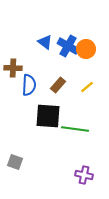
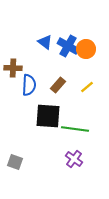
purple cross: moved 10 px left, 16 px up; rotated 24 degrees clockwise
